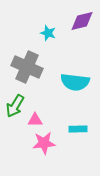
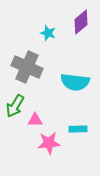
purple diamond: moved 1 px left, 1 px down; rotated 25 degrees counterclockwise
pink star: moved 5 px right
